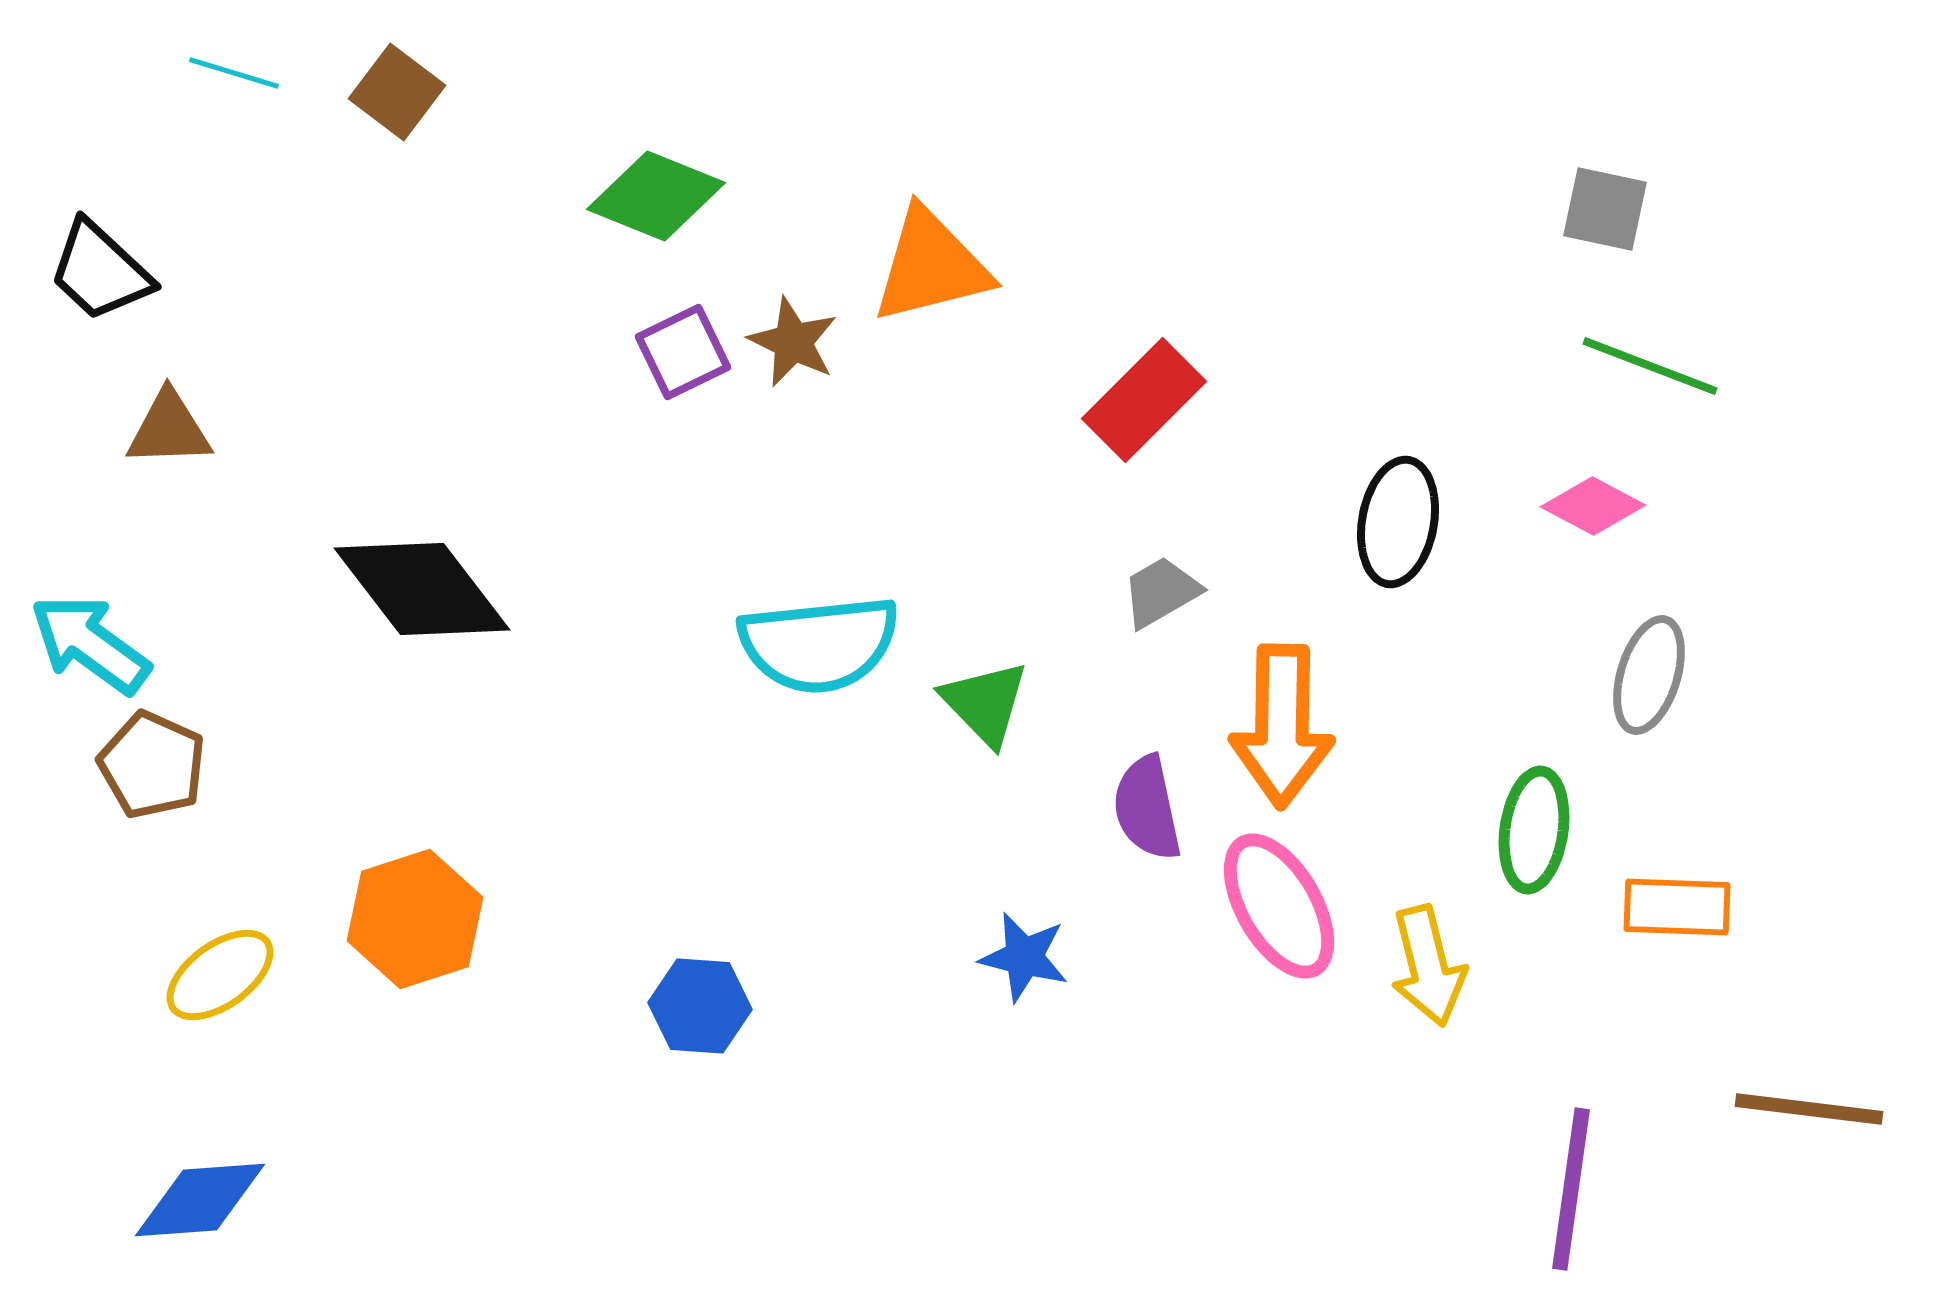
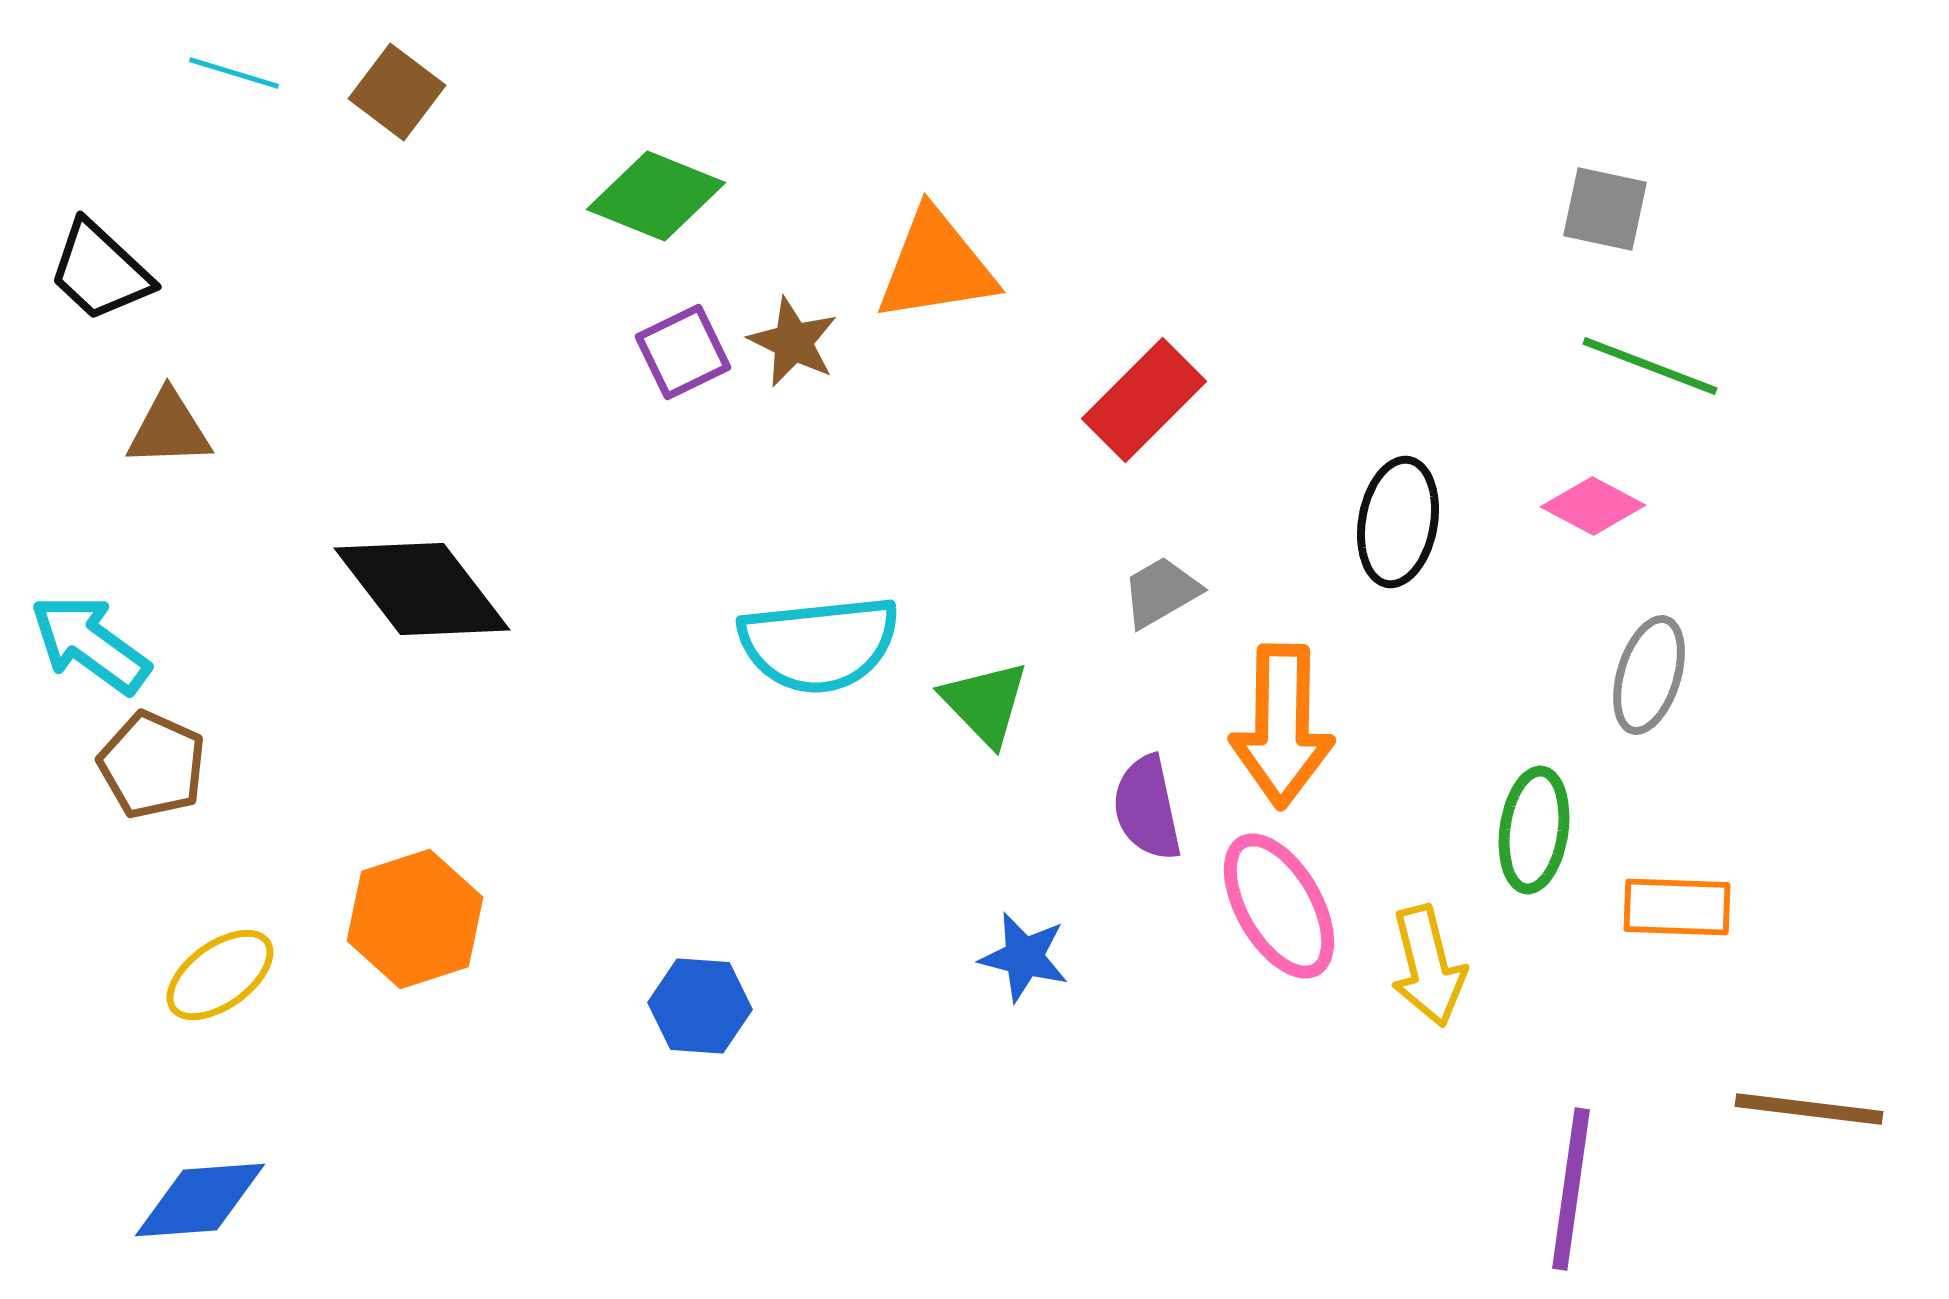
orange triangle: moved 5 px right; rotated 5 degrees clockwise
